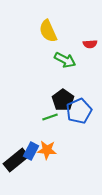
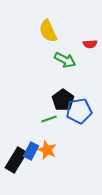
blue pentagon: rotated 15 degrees clockwise
green line: moved 1 px left, 2 px down
orange star: rotated 18 degrees clockwise
black rectangle: rotated 20 degrees counterclockwise
